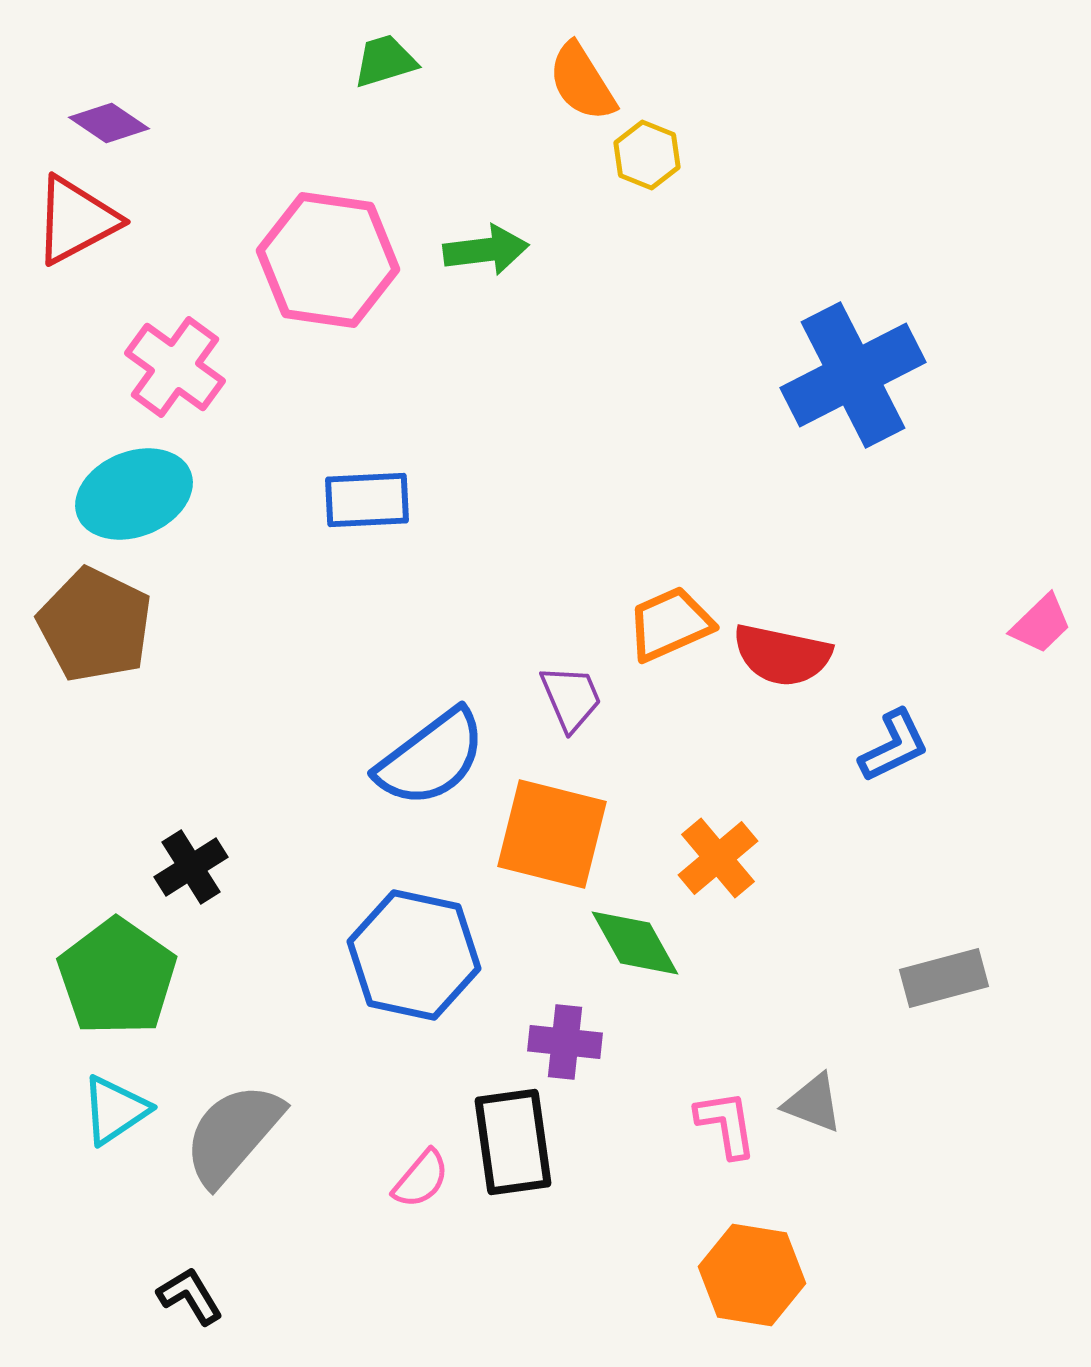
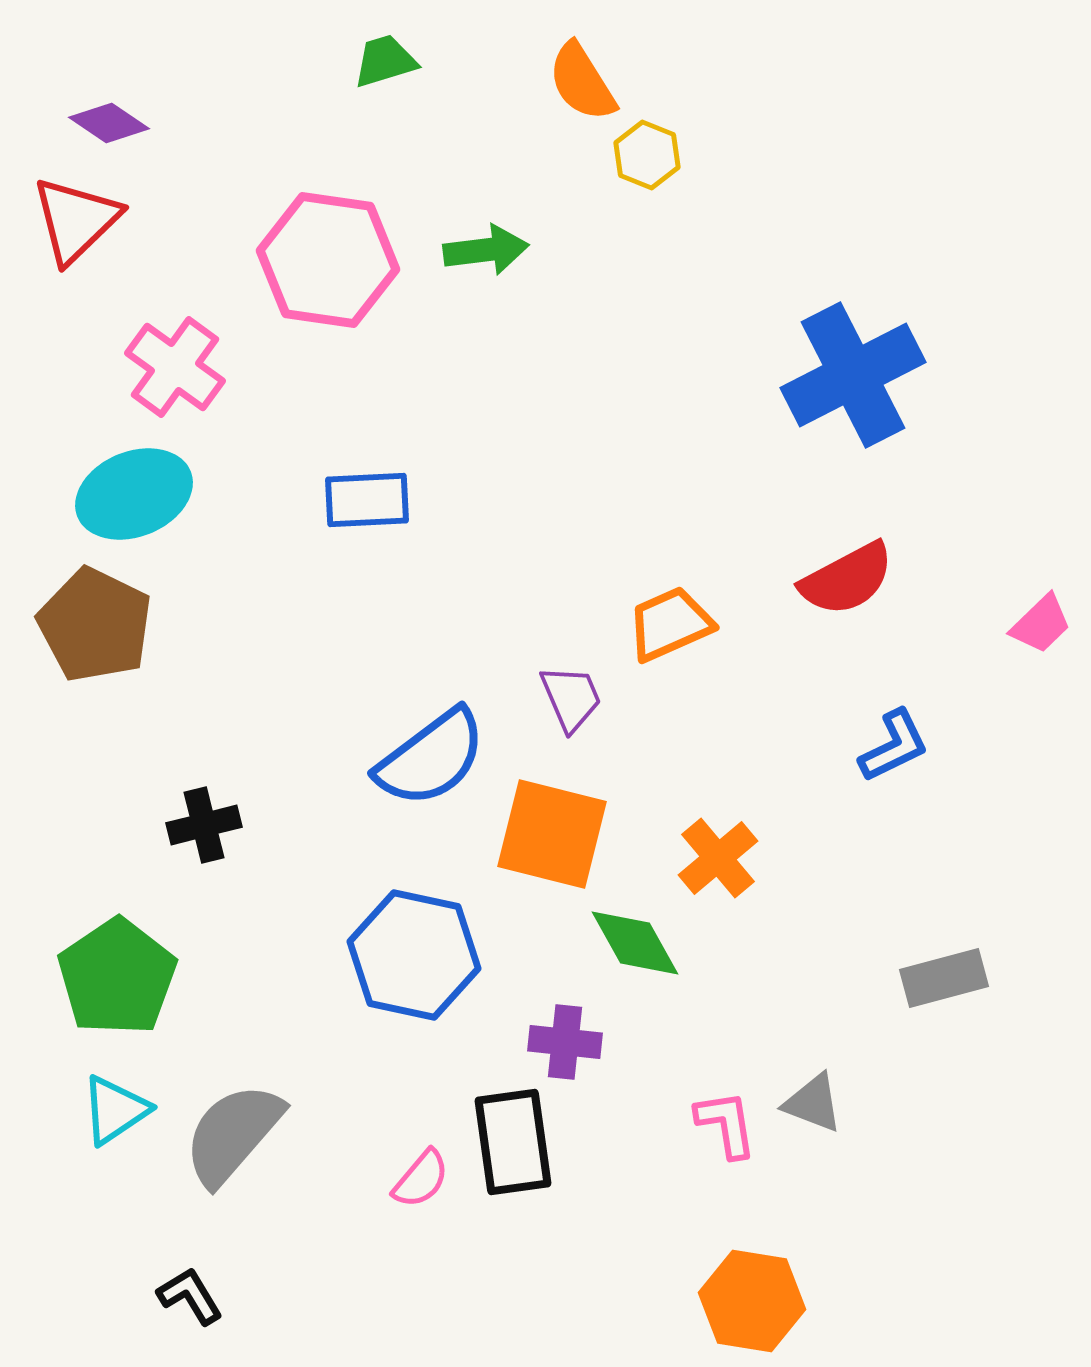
red triangle: rotated 16 degrees counterclockwise
red semicircle: moved 65 px right, 76 px up; rotated 40 degrees counterclockwise
black cross: moved 13 px right, 42 px up; rotated 18 degrees clockwise
green pentagon: rotated 3 degrees clockwise
orange hexagon: moved 26 px down
